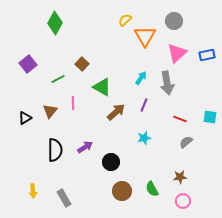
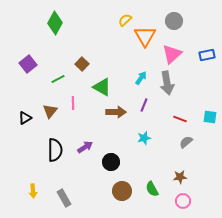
pink triangle: moved 5 px left, 1 px down
brown arrow: rotated 42 degrees clockwise
